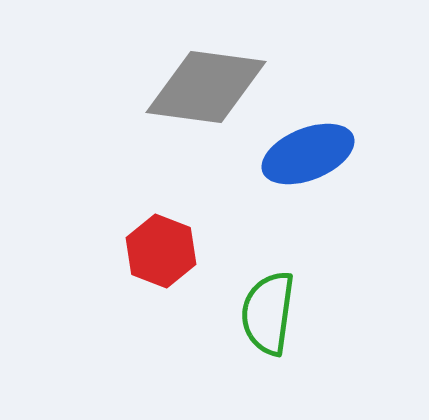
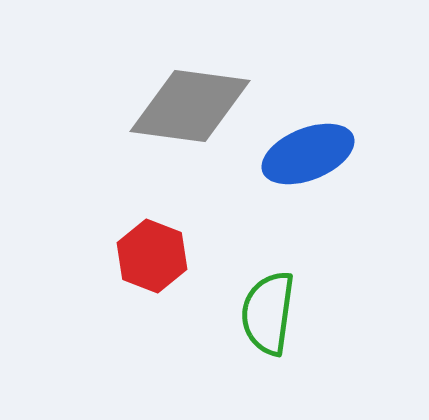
gray diamond: moved 16 px left, 19 px down
red hexagon: moved 9 px left, 5 px down
